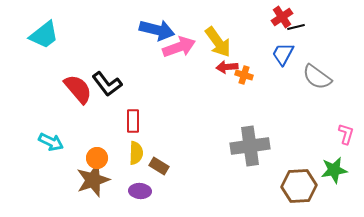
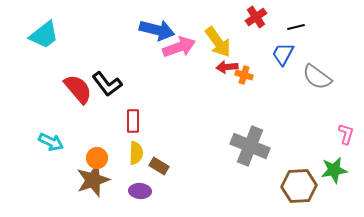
red cross: moved 26 px left
gray cross: rotated 30 degrees clockwise
